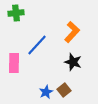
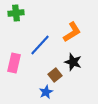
orange L-shape: rotated 15 degrees clockwise
blue line: moved 3 px right
pink rectangle: rotated 12 degrees clockwise
brown square: moved 9 px left, 15 px up
